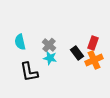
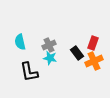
gray cross: rotated 24 degrees clockwise
orange cross: moved 1 px down
